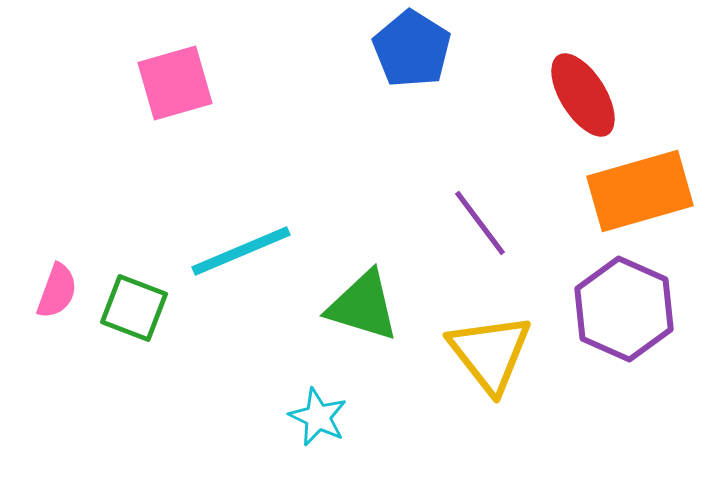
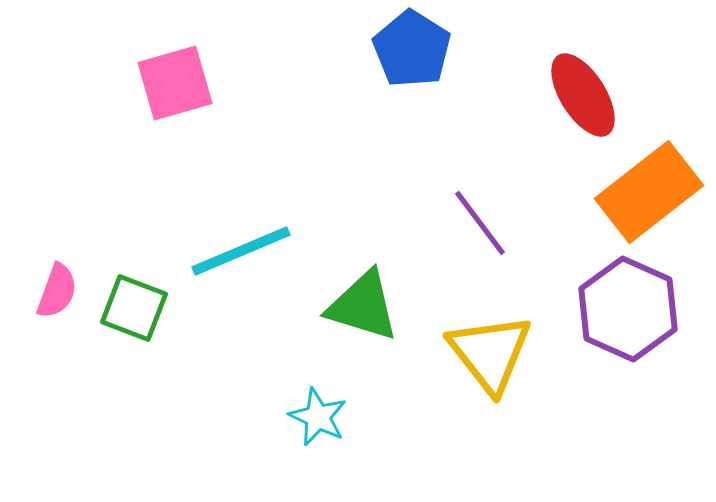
orange rectangle: moved 9 px right, 1 px down; rotated 22 degrees counterclockwise
purple hexagon: moved 4 px right
